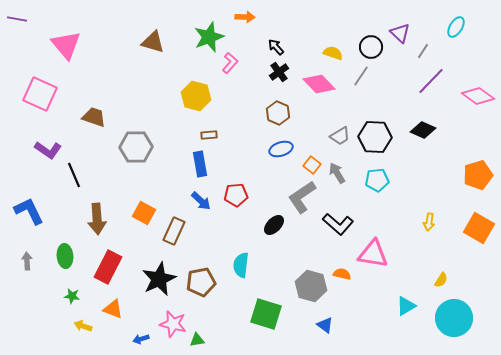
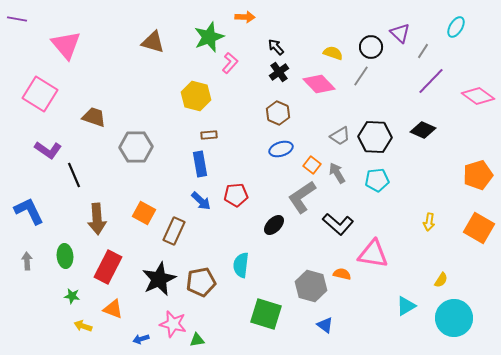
pink square at (40, 94): rotated 8 degrees clockwise
